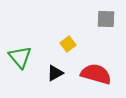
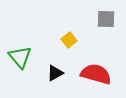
yellow square: moved 1 px right, 4 px up
